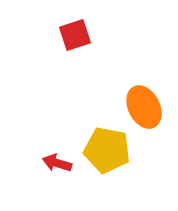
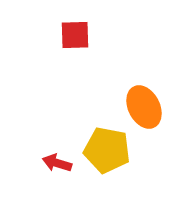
red square: rotated 16 degrees clockwise
